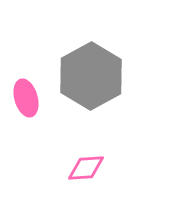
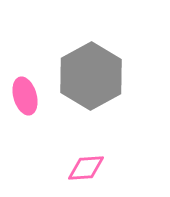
pink ellipse: moved 1 px left, 2 px up
